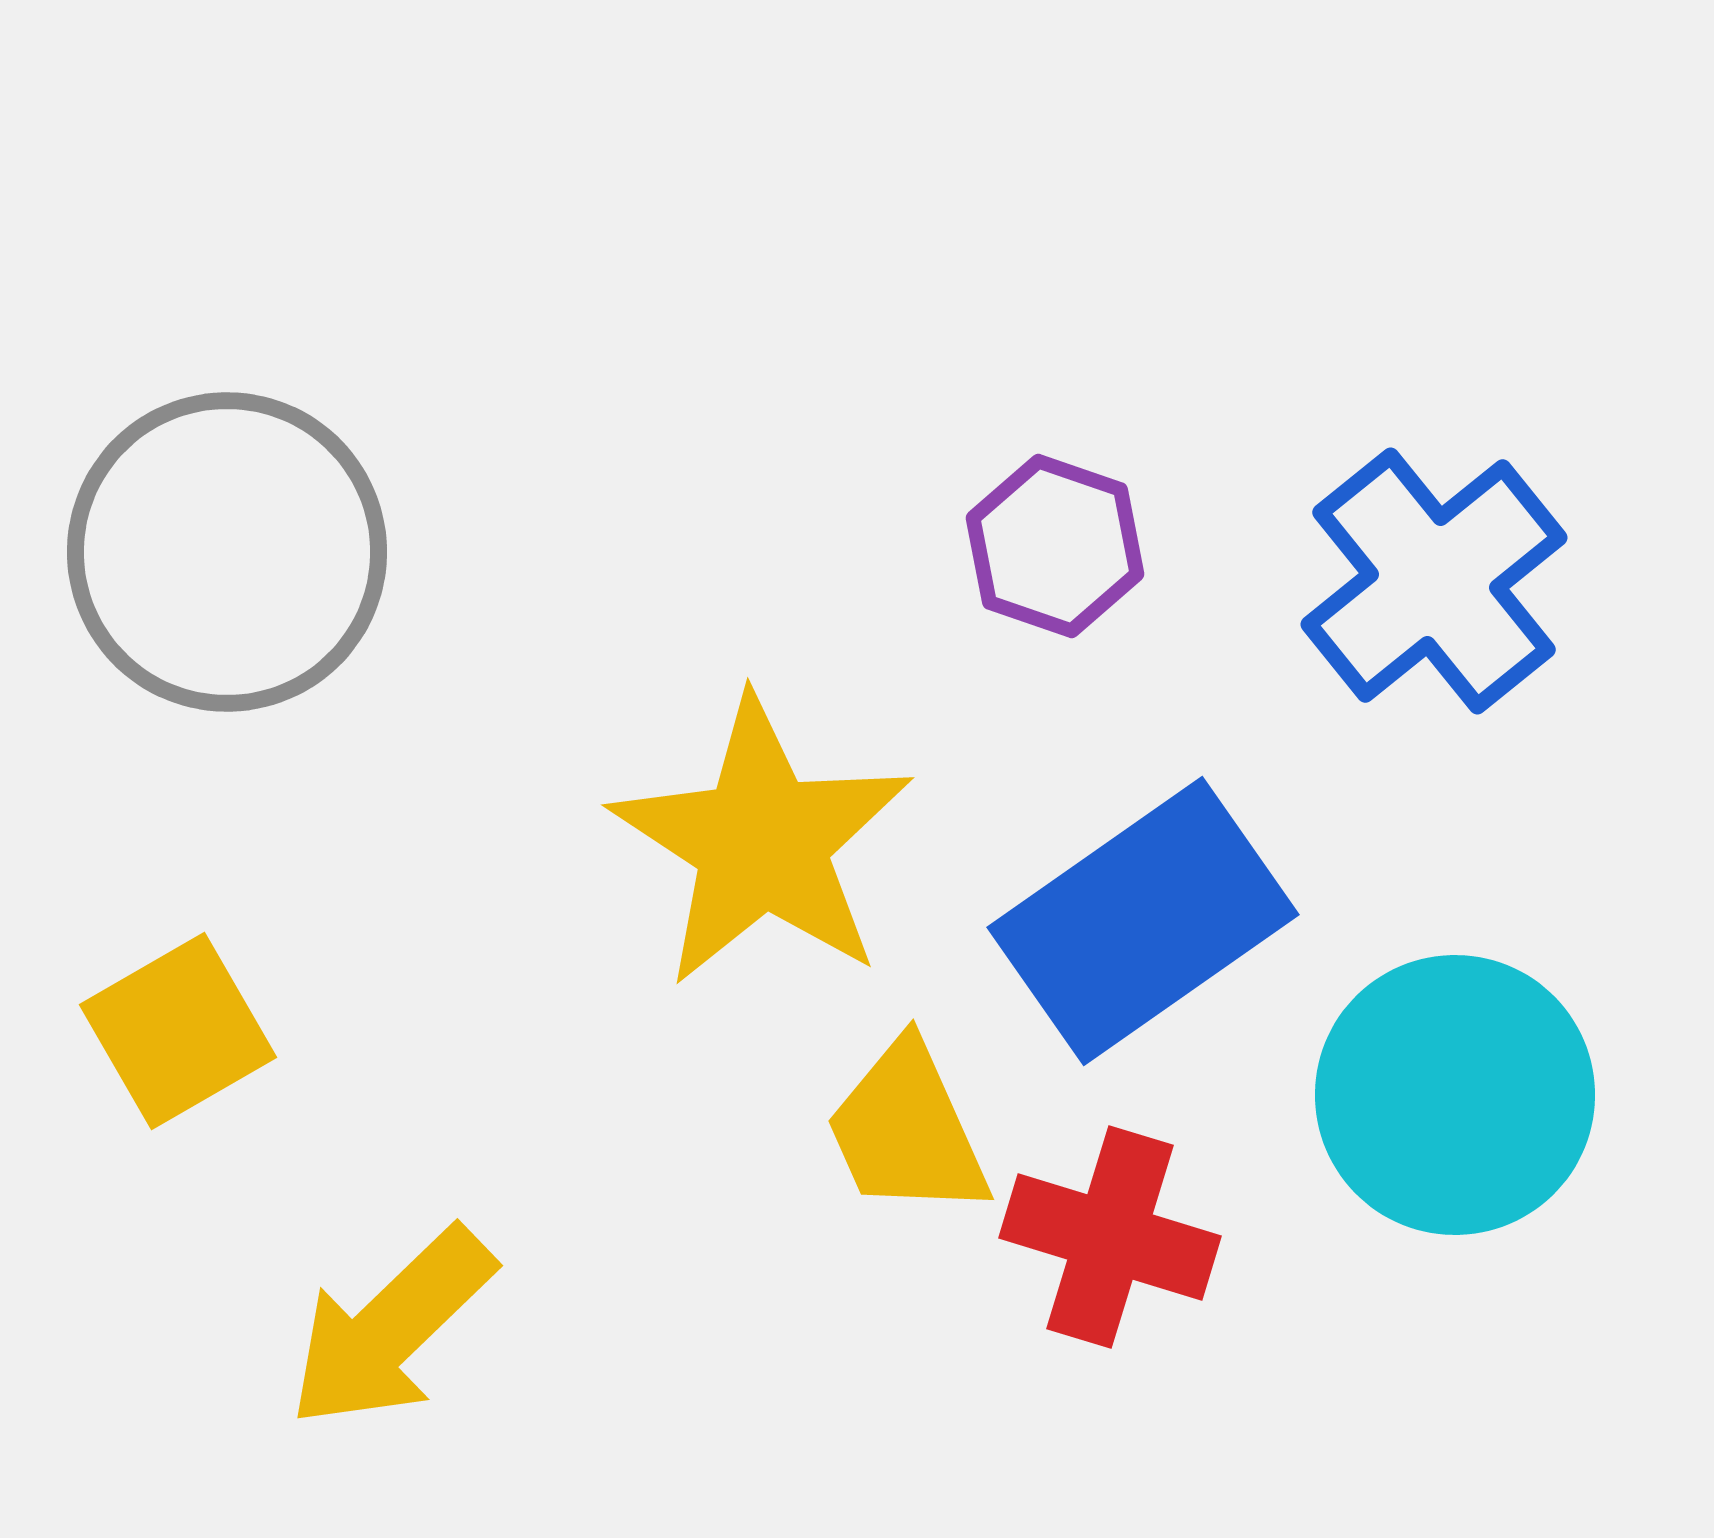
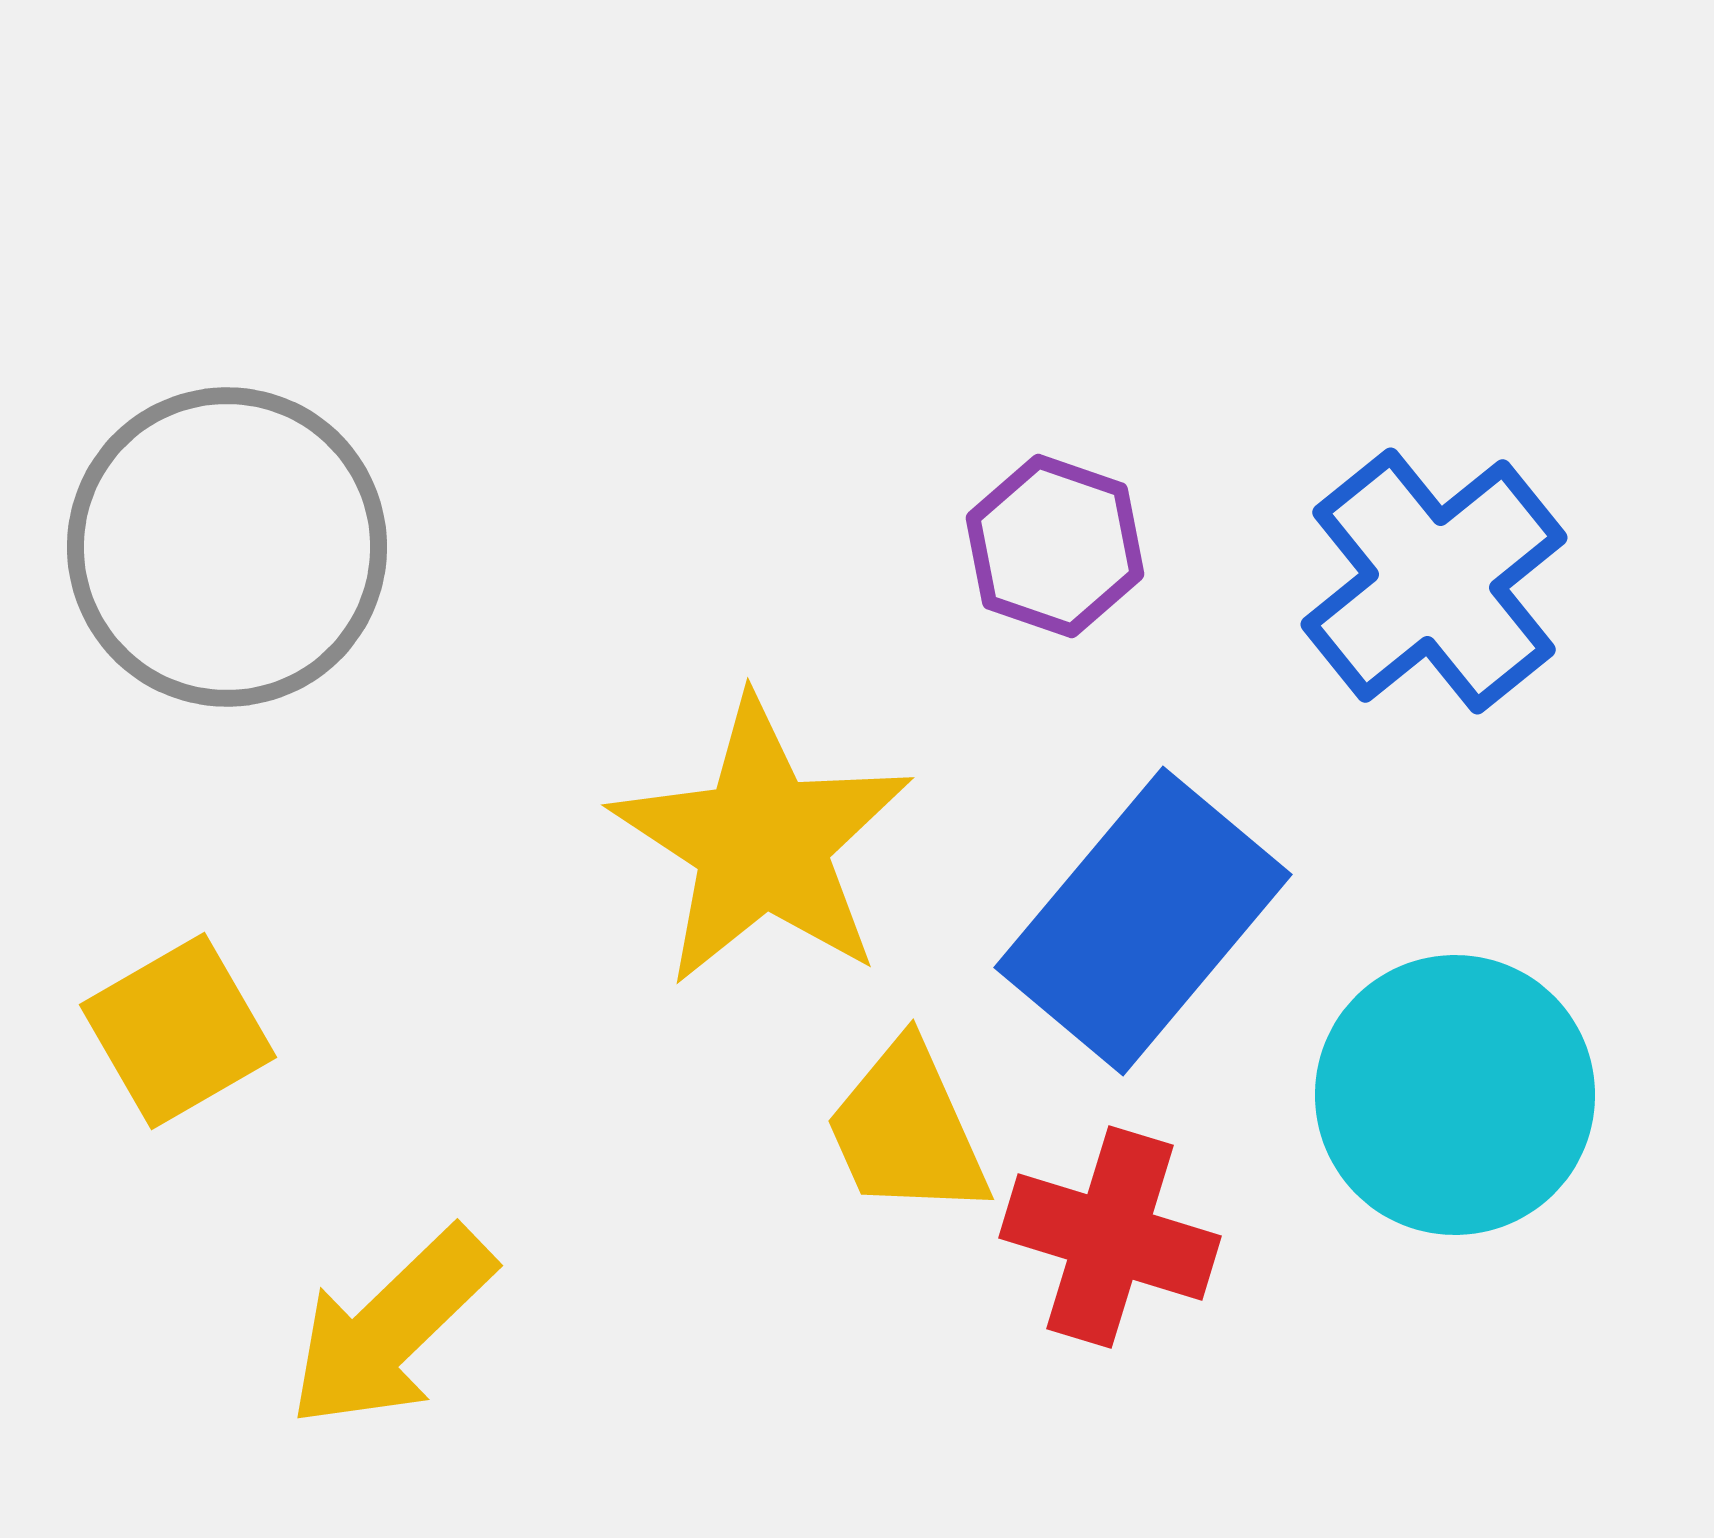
gray circle: moved 5 px up
blue rectangle: rotated 15 degrees counterclockwise
